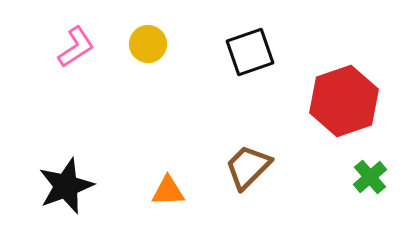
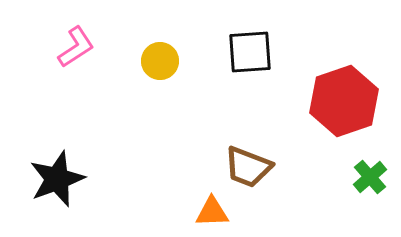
yellow circle: moved 12 px right, 17 px down
black square: rotated 15 degrees clockwise
brown trapezoid: rotated 114 degrees counterclockwise
black star: moved 9 px left, 7 px up
orange triangle: moved 44 px right, 21 px down
